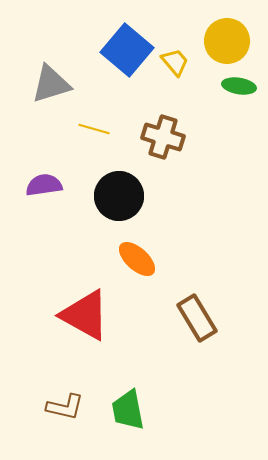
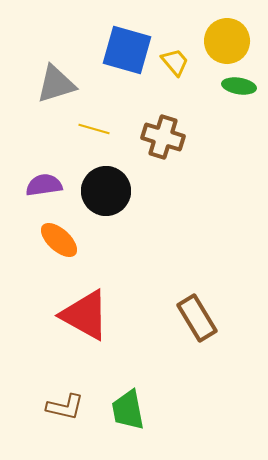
blue square: rotated 24 degrees counterclockwise
gray triangle: moved 5 px right
black circle: moved 13 px left, 5 px up
orange ellipse: moved 78 px left, 19 px up
